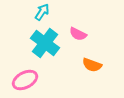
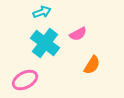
cyan arrow: rotated 36 degrees clockwise
pink semicircle: rotated 54 degrees counterclockwise
orange semicircle: rotated 78 degrees counterclockwise
